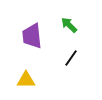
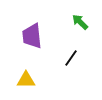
green arrow: moved 11 px right, 3 px up
